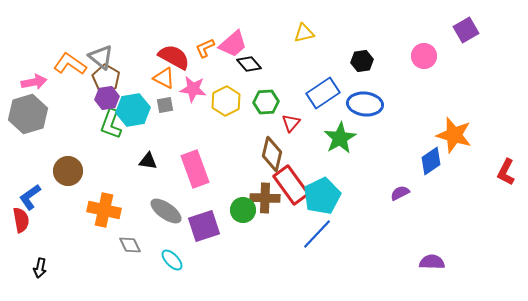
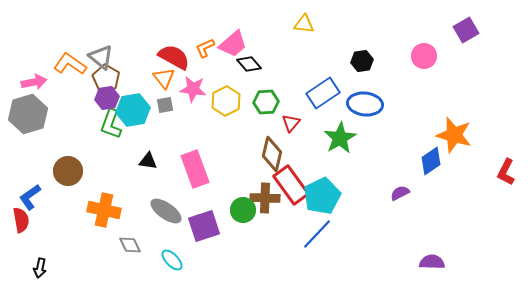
yellow triangle at (304, 33): moved 9 px up; rotated 20 degrees clockwise
orange triangle at (164, 78): rotated 25 degrees clockwise
